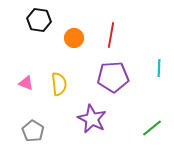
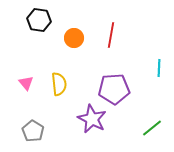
purple pentagon: moved 1 px right, 12 px down
pink triangle: rotated 28 degrees clockwise
